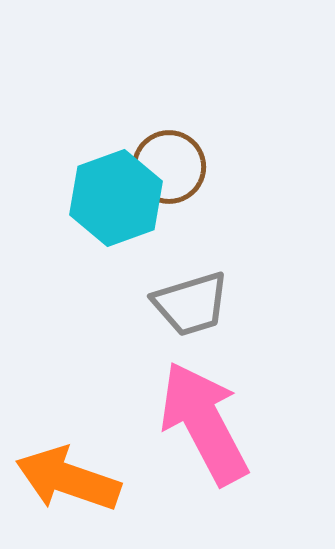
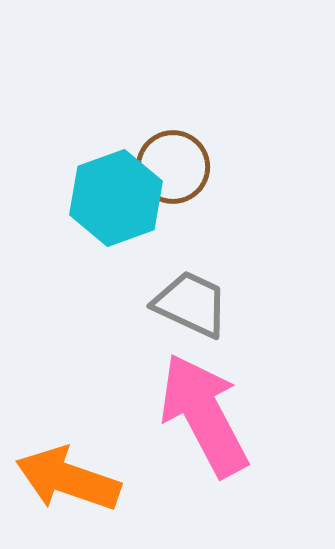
brown circle: moved 4 px right
gray trapezoid: rotated 138 degrees counterclockwise
pink arrow: moved 8 px up
